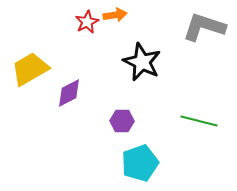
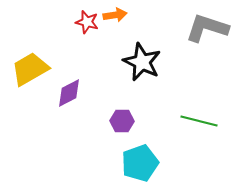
red star: rotated 30 degrees counterclockwise
gray L-shape: moved 3 px right, 1 px down
